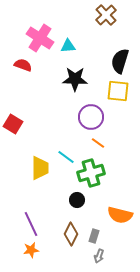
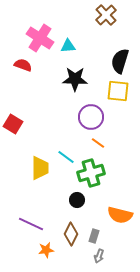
purple line: rotated 40 degrees counterclockwise
orange star: moved 15 px right
